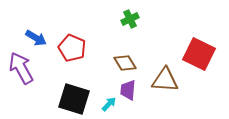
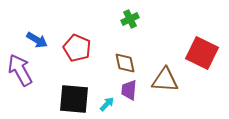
blue arrow: moved 1 px right, 2 px down
red pentagon: moved 5 px right
red square: moved 3 px right, 1 px up
brown diamond: rotated 20 degrees clockwise
purple arrow: moved 1 px left, 2 px down
purple trapezoid: moved 1 px right
black square: rotated 12 degrees counterclockwise
cyan arrow: moved 2 px left
